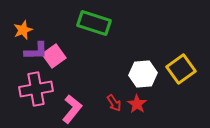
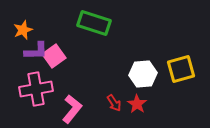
yellow square: rotated 20 degrees clockwise
